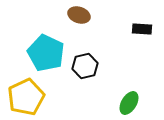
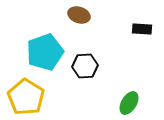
cyan pentagon: moved 1 px left, 1 px up; rotated 27 degrees clockwise
black hexagon: rotated 10 degrees clockwise
yellow pentagon: rotated 15 degrees counterclockwise
